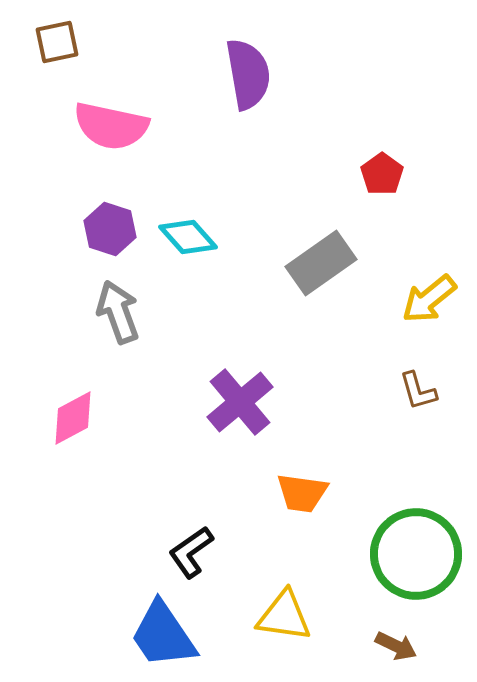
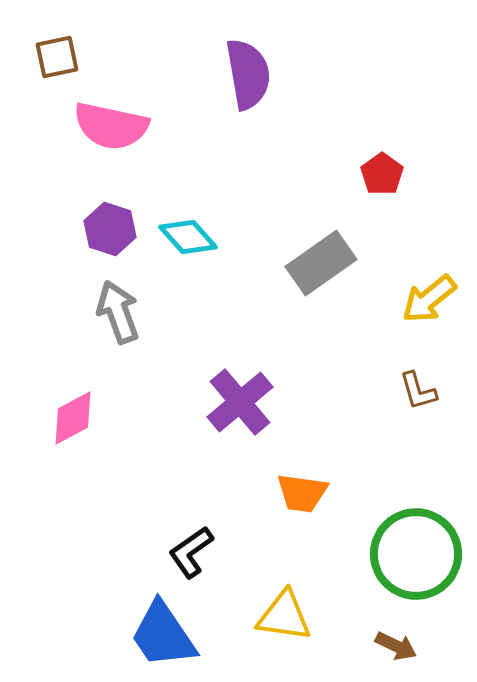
brown square: moved 15 px down
